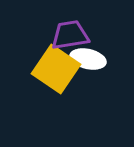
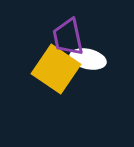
purple trapezoid: moved 2 px left, 2 px down; rotated 93 degrees counterclockwise
